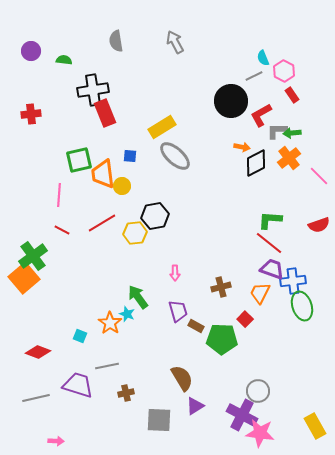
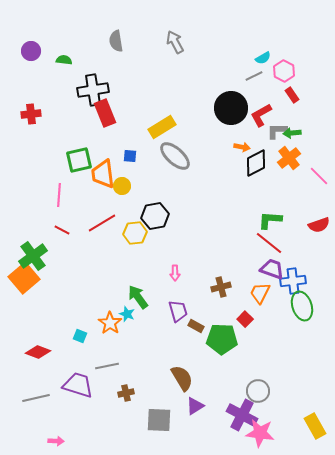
cyan semicircle at (263, 58): rotated 98 degrees counterclockwise
black circle at (231, 101): moved 7 px down
